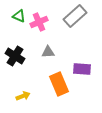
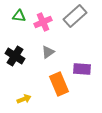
green triangle: rotated 16 degrees counterclockwise
pink cross: moved 4 px right
gray triangle: rotated 32 degrees counterclockwise
yellow arrow: moved 1 px right, 3 px down
